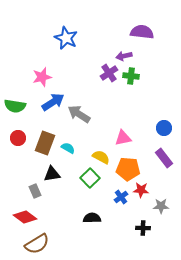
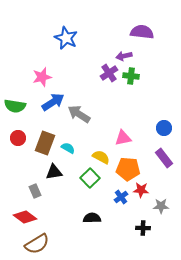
black triangle: moved 2 px right, 2 px up
